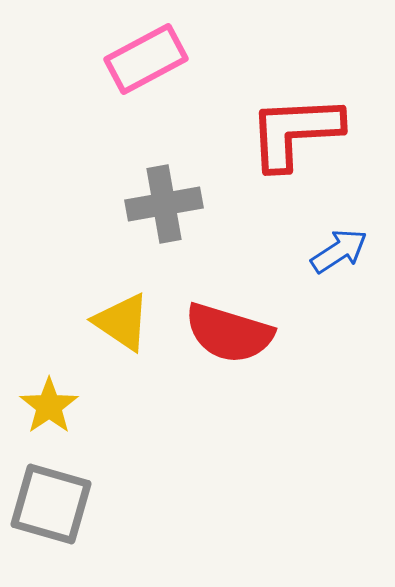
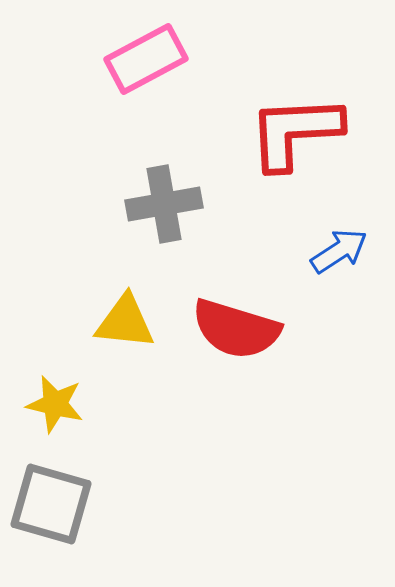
yellow triangle: moved 3 px right; rotated 28 degrees counterclockwise
red semicircle: moved 7 px right, 4 px up
yellow star: moved 6 px right, 2 px up; rotated 24 degrees counterclockwise
